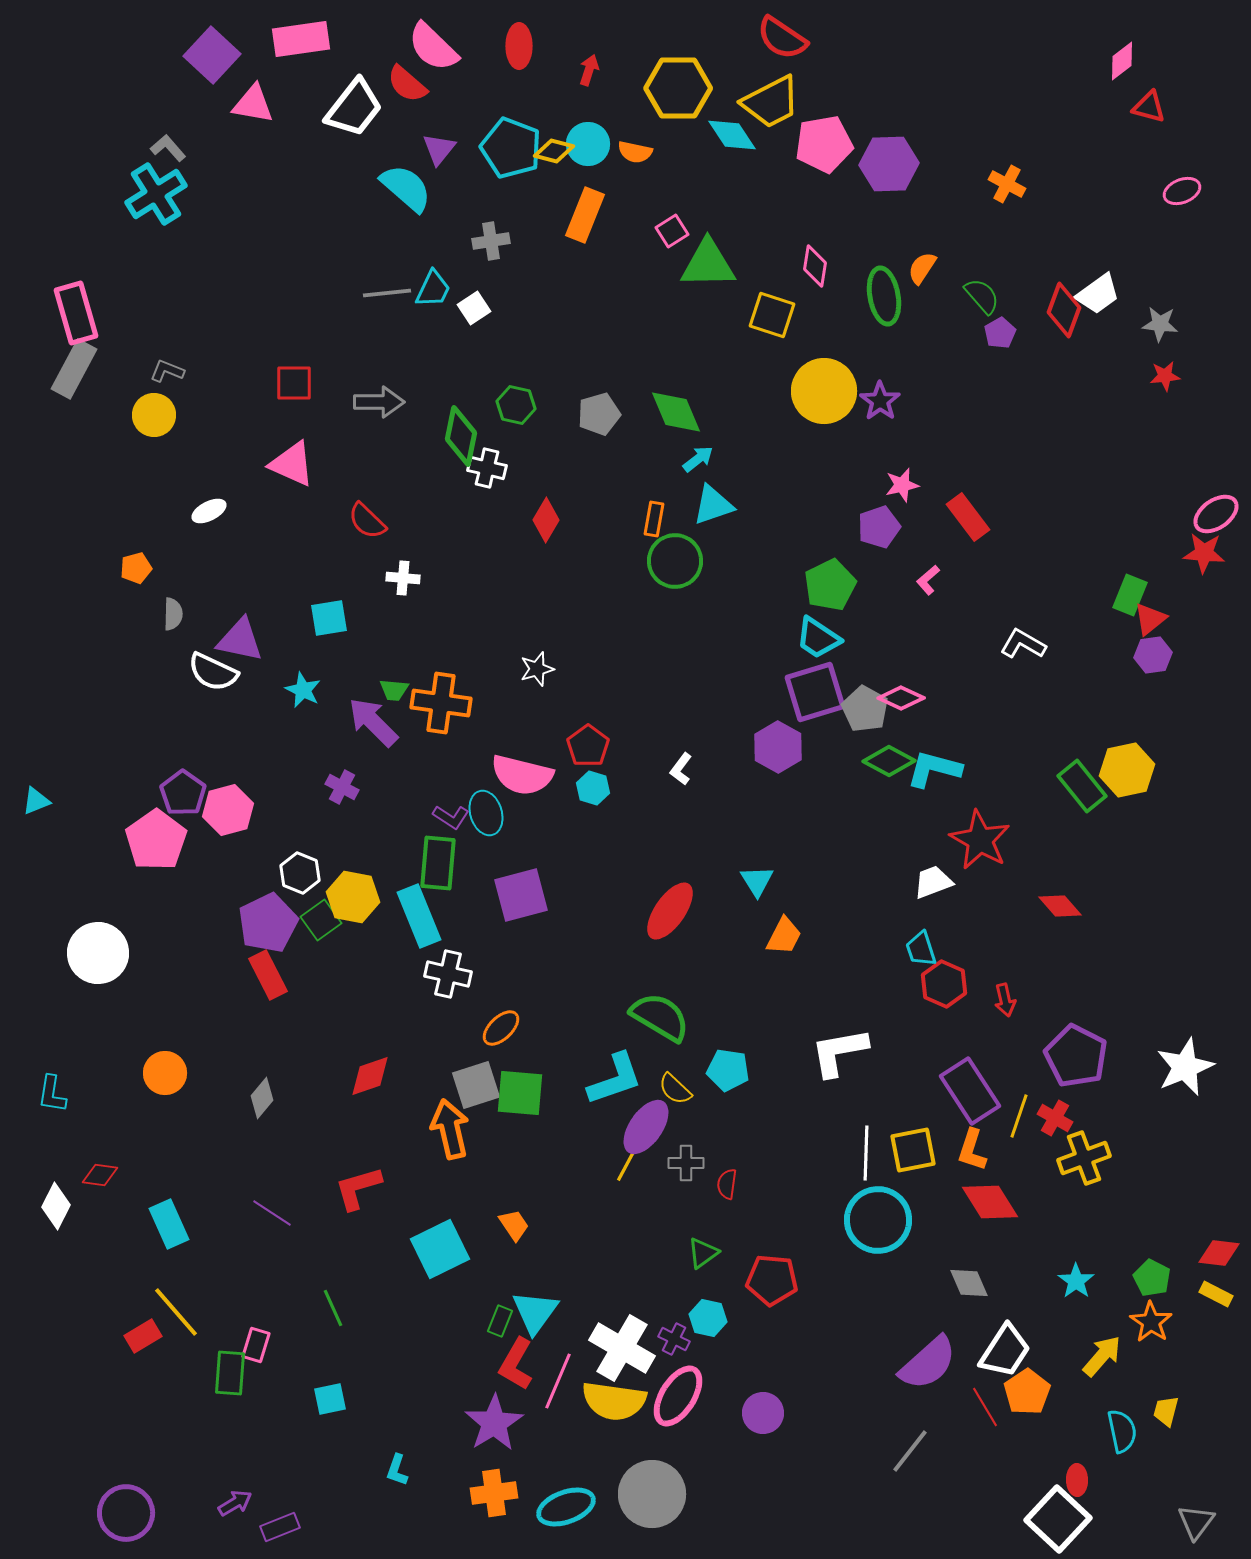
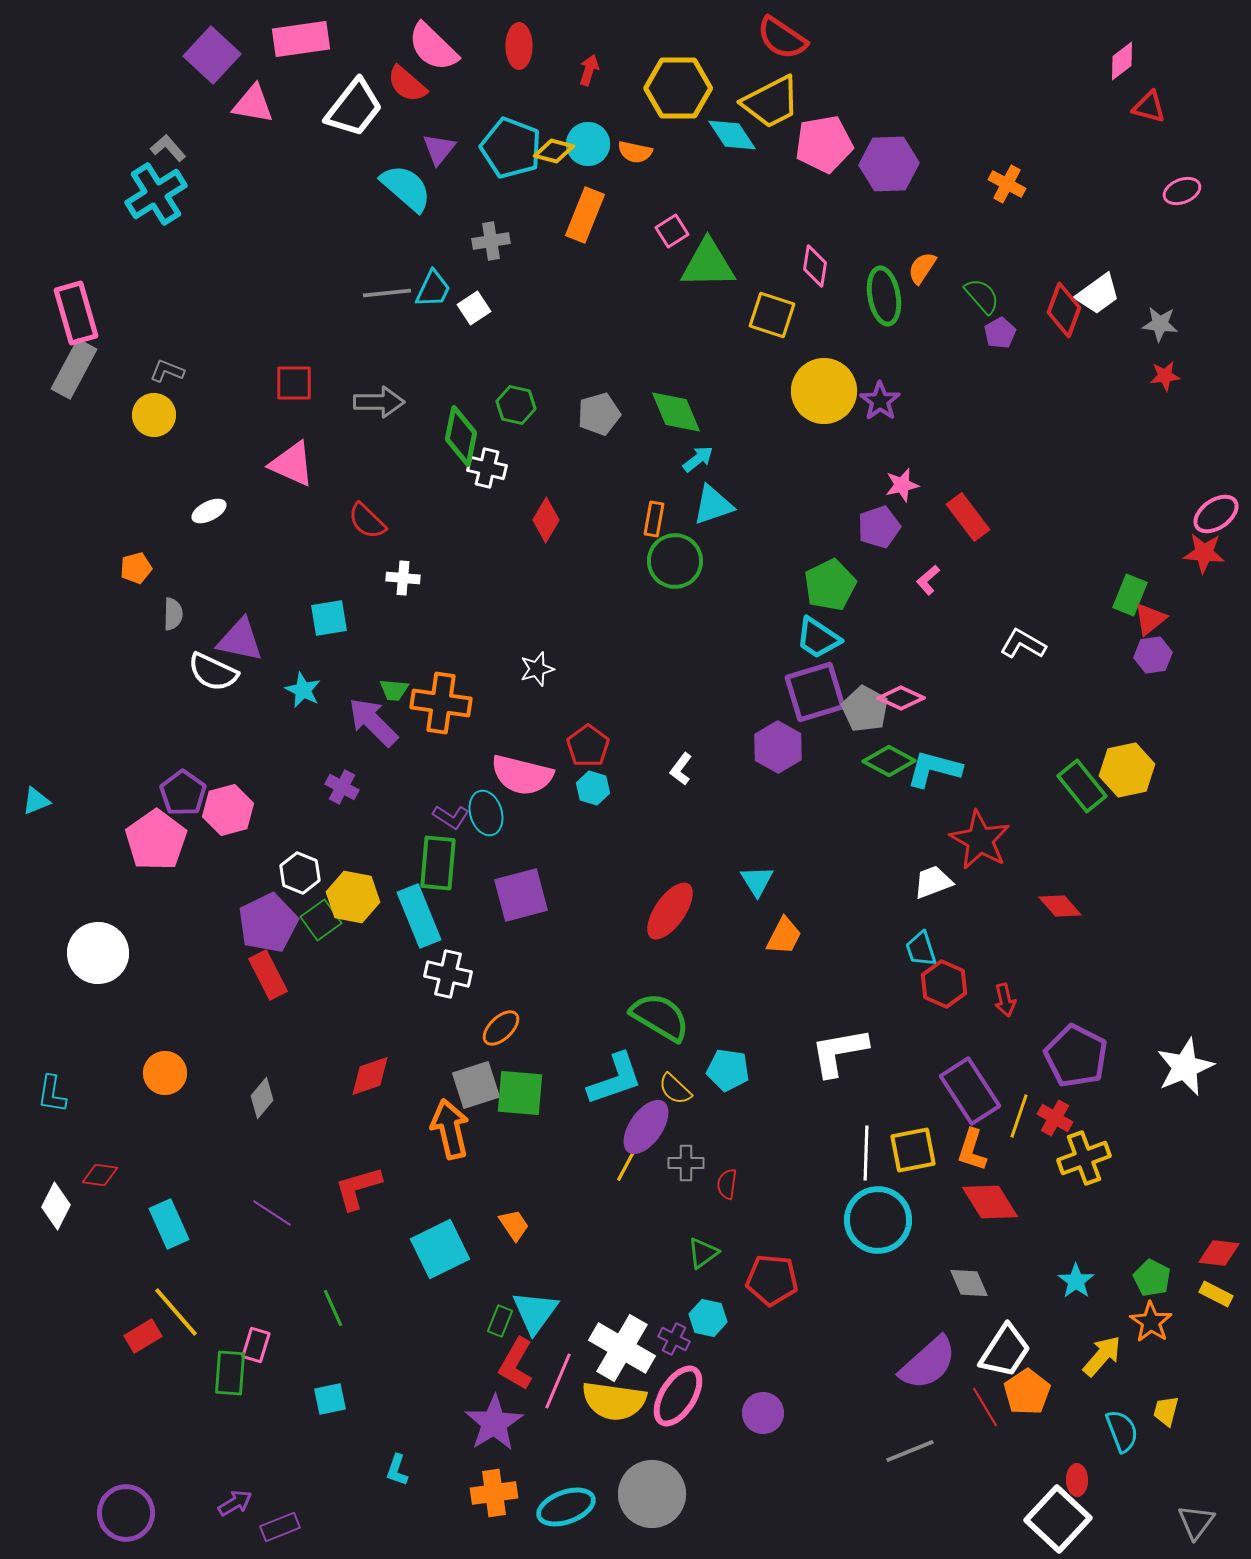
cyan semicircle at (1122, 1431): rotated 9 degrees counterclockwise
gray line at (910, 1451): rotated 30 degrees clockwise
